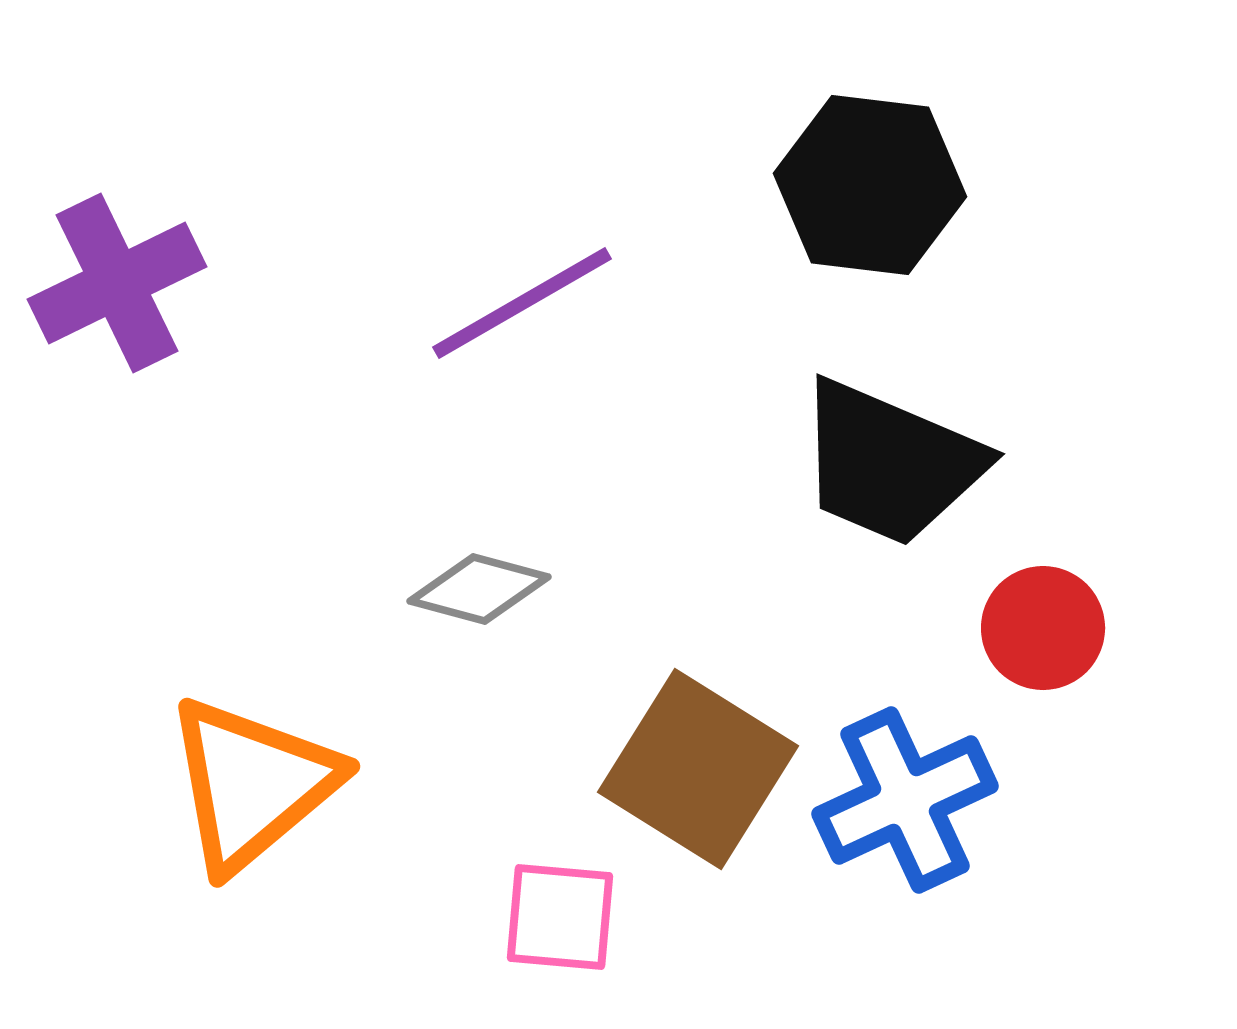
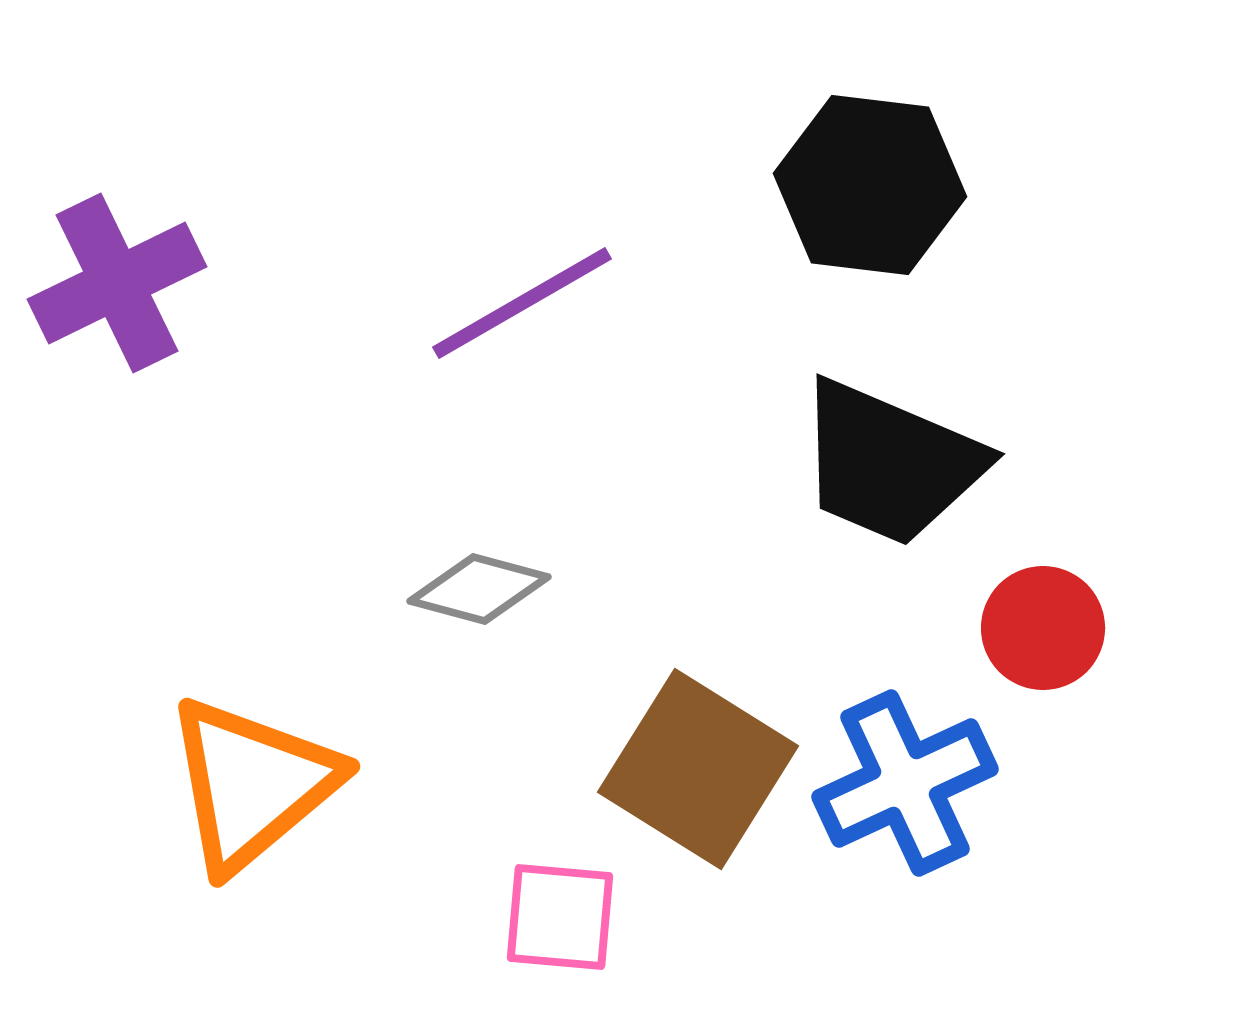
blue cross: moved 17 px up
